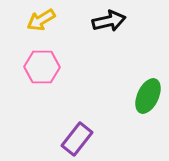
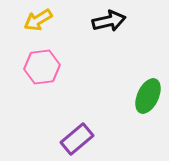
yellow arrow: moved 3 px left
pink hexagon: rotated 8 degrees counterclockwise
purple rectangle: rotated 12 degrees clockwise
